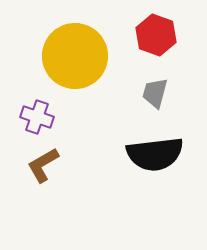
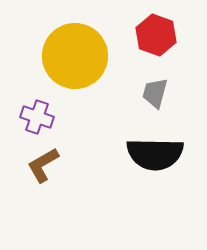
black semicircle: rotated 8 degrees clockwise
